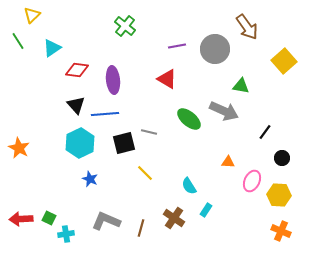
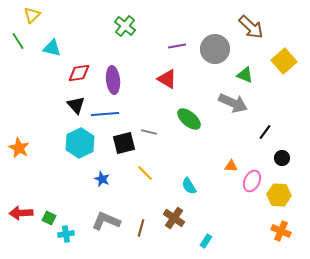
brown arrow: moved 4 px right; rotated 12 degrees counterclockwise
cyan triangle: rotated 48 degrees clockwise
red diamond: moved 2 px right, 3 px down; rotated 15 degrees counterclockwise
green triangle: moved 4 px right, 11 px up; rotated 12 degrees clockwise
gray arrow: moved 9 px right, 8 px up
orange triangle: moved 3 px right, 4 px down
blue star: moved 12 px right
cyan rectangle: moved 31 px down
red arrow: moved 6 px up
